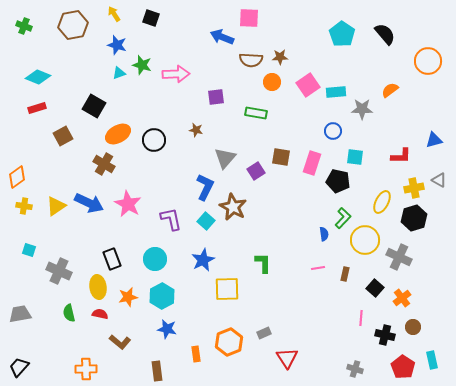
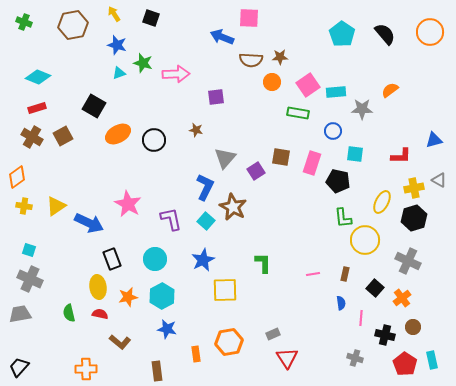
green cross at (24, 26): moved 4 px up
orange circle at (428, 61): moved 2 px right, 29 px up
green star at (142, 65): moved 1 px right, 2 px up
green rectangle at (256, 113): moved 42 px right
cyan square at (355, 157): moved 3 px up
brown cross at (104, 164): moved 72 px left, 27 px up
blue arrow at (89, 203): moved 20 px down
green L-shape at (343, 218): rotated 130 degrees clockwise
blue semicircle at (324, 234): moved 17 px right, 69 px down
gray cross at (399, 257): moved 9 px right, 4 px down
pink line at (318, 268): moved 5 px left, 6 px down
gray cross at (59, 271): moved 29 px left, 8 px down
yellow square at (227, 289): moved 2 px left, 1 px down
gray rectangle at (264, 333): moved 9 px right, 1 px down
orange hexagon at (229, 342): rotated 12 degrees clockwise
red pentagon at (403, 367): moved 2 px right, 3 px up
gray cross at (355, 369): moved 11 px up
